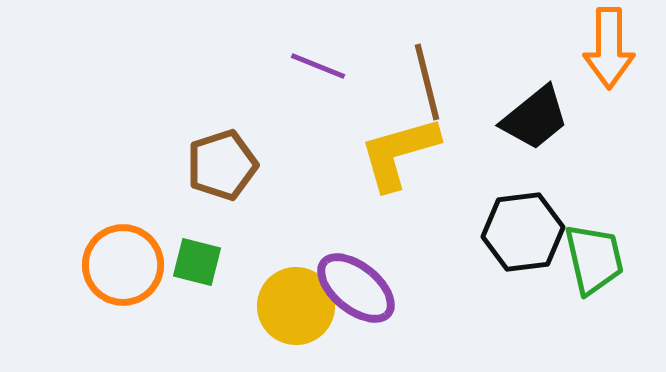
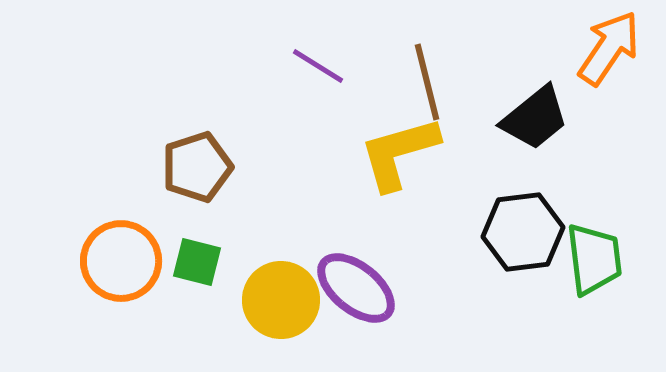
orange arrow: rotated 146 degrees counterclockwise
purple line: rotated 10 degrees clockwise
brown pentagon: moved 25 px left, 2 px down
green trapezoid: rotated 6 degrees clockwise
orange circle: moved 2 px left, 4 px up
yellow circle: moved 15 px left, 6 px up
